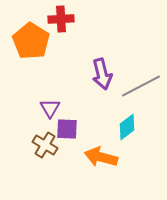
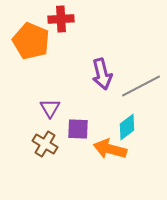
orange pentagon: rotated 9 degrees counterclockwise
purple square: moved 11 px right
brown cross: moved 1 px up
orange arrow: moved 9 px right, 8 px up
